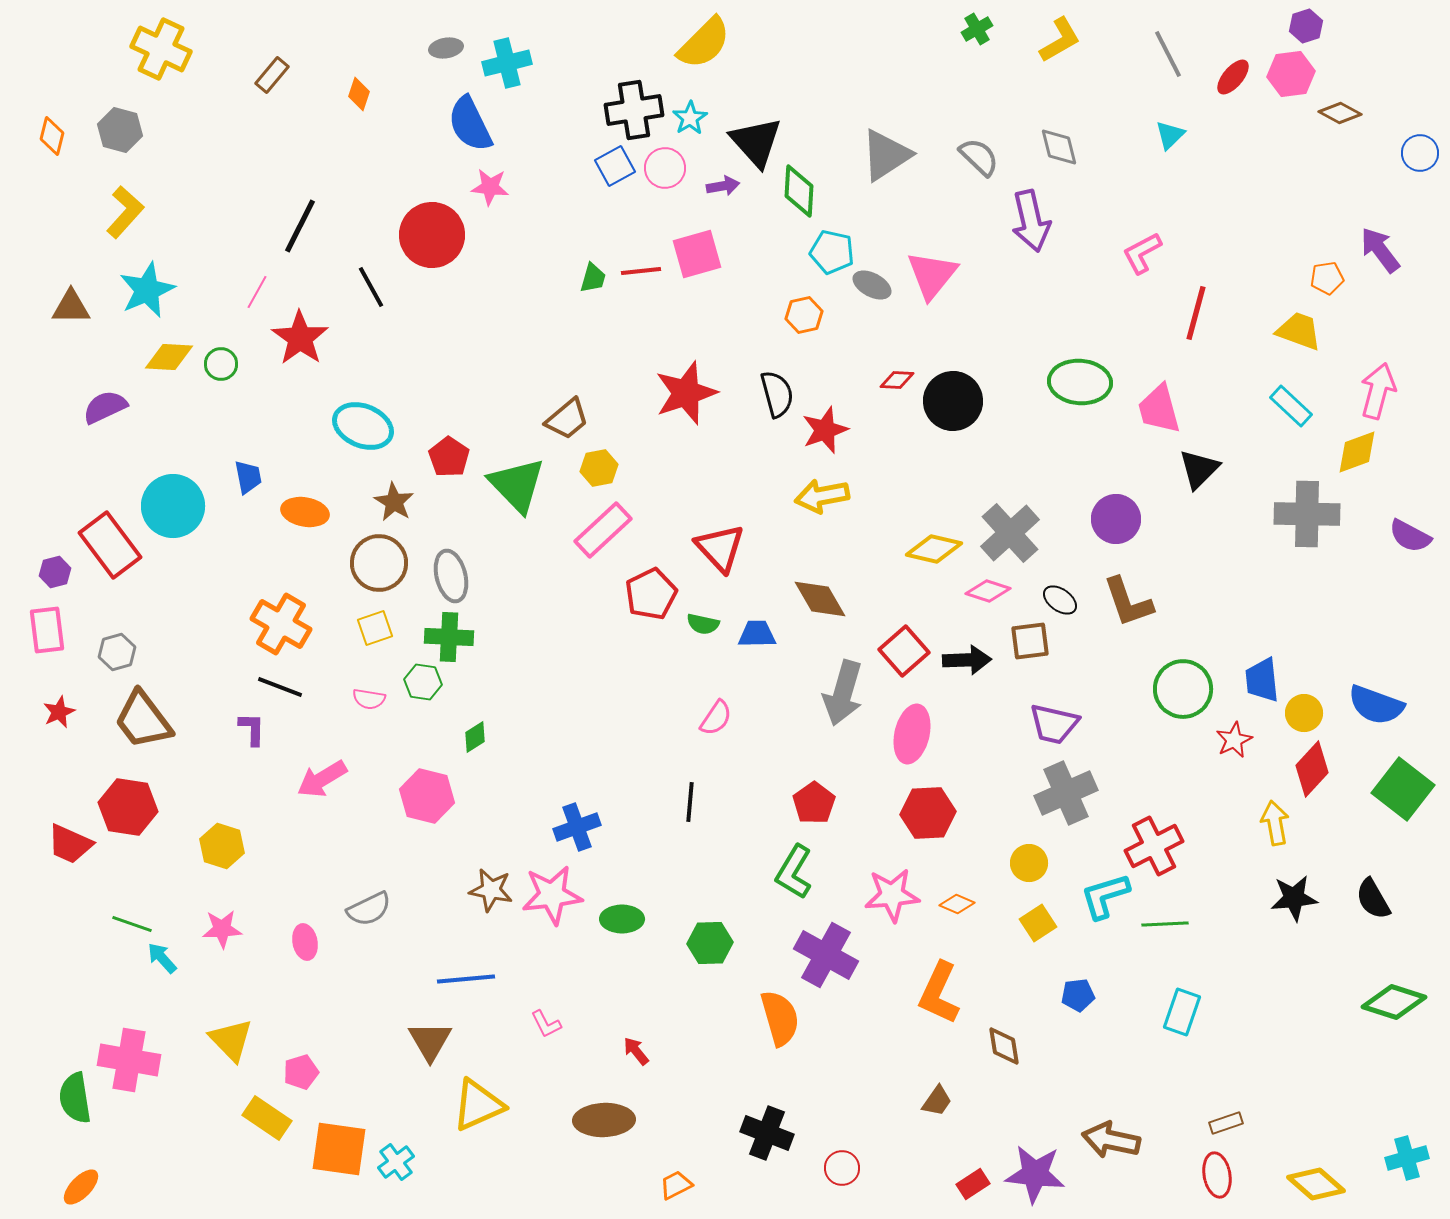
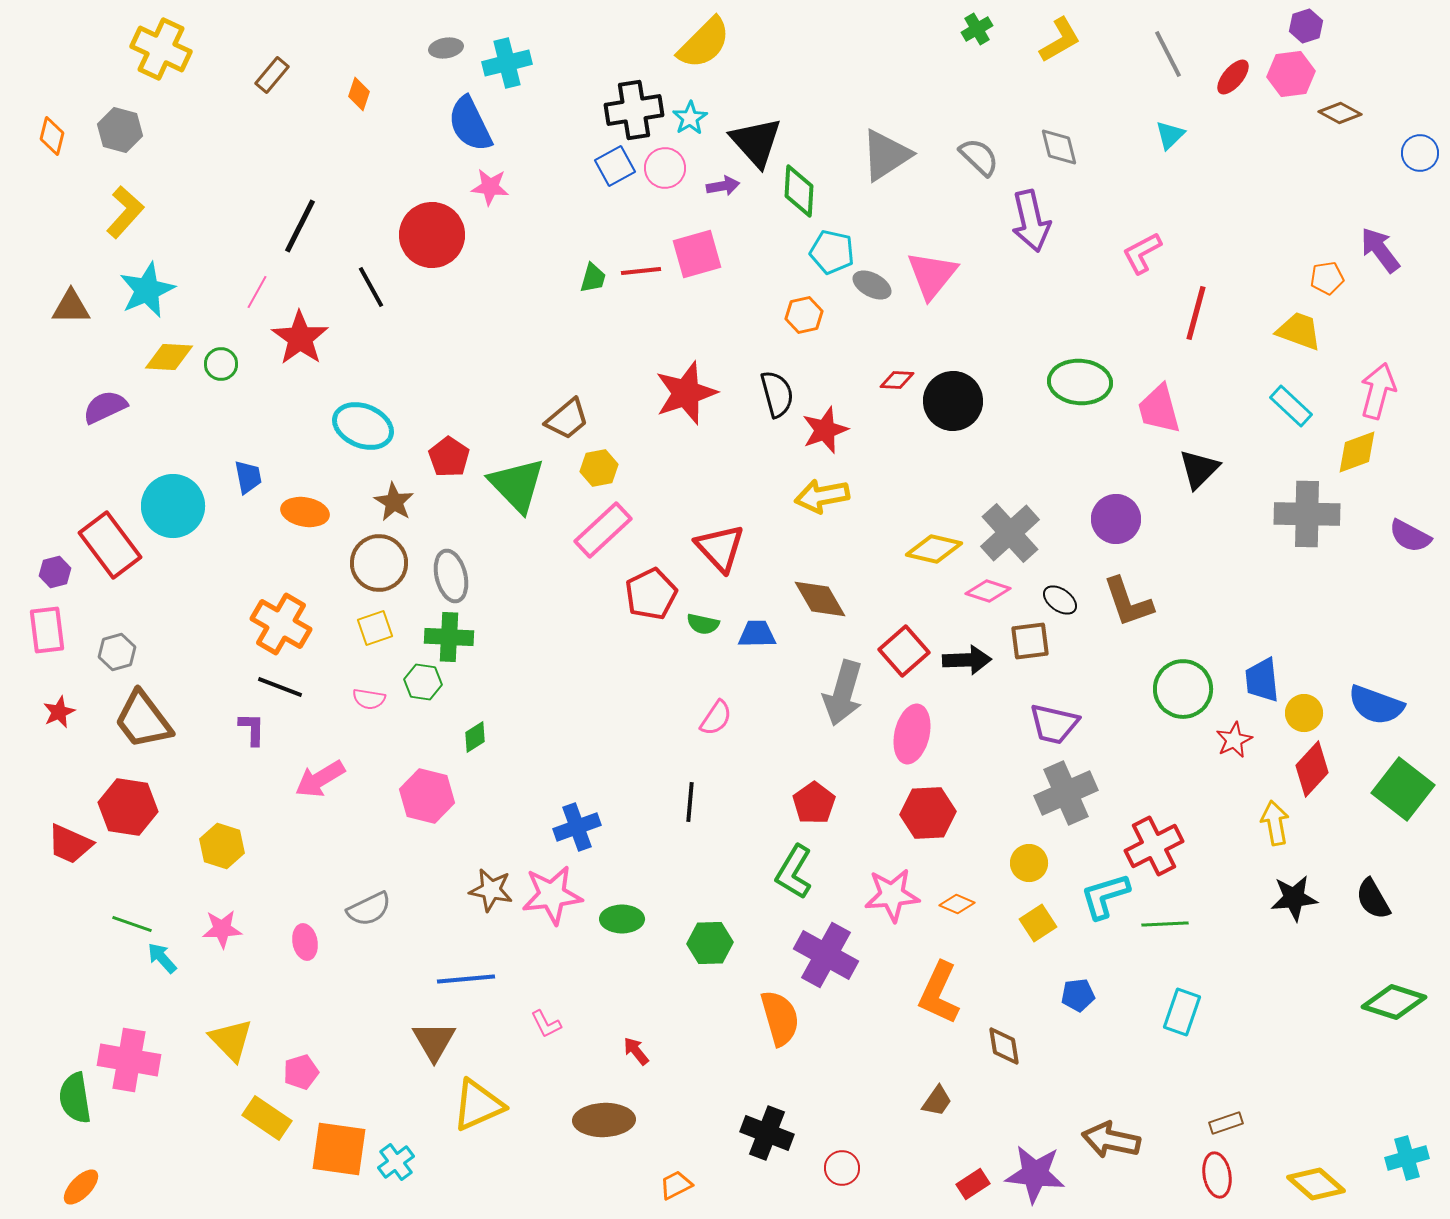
pink arrow at (322, 779): moved 2 px left
brown triangle at (430, 1041): moved 4 px right
